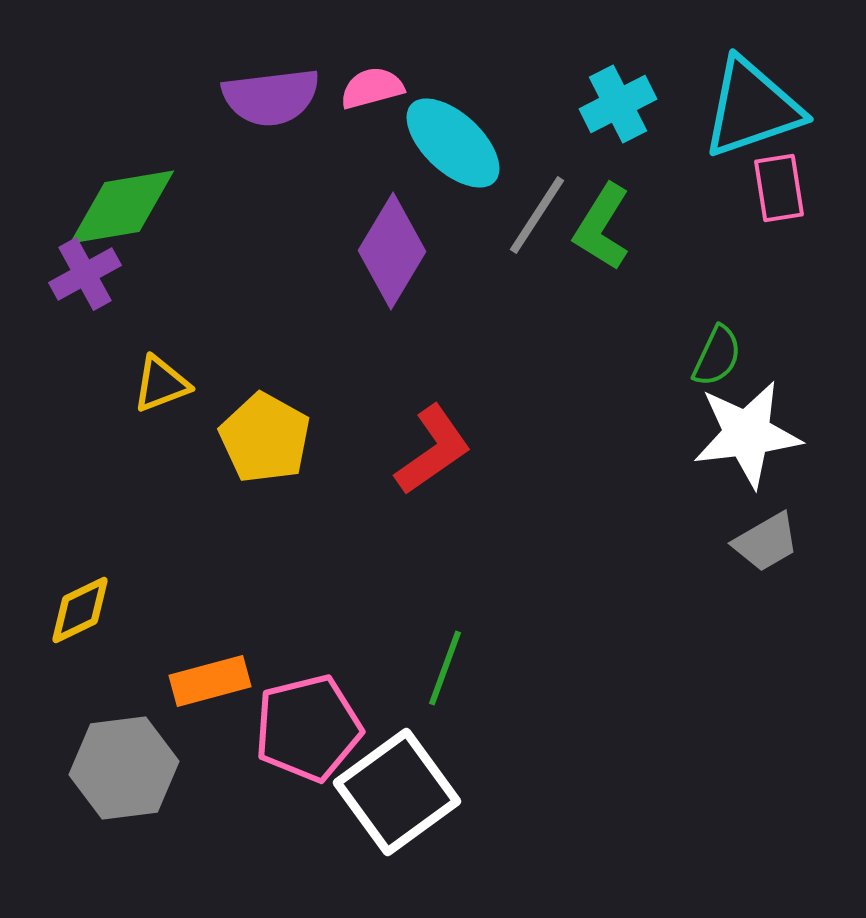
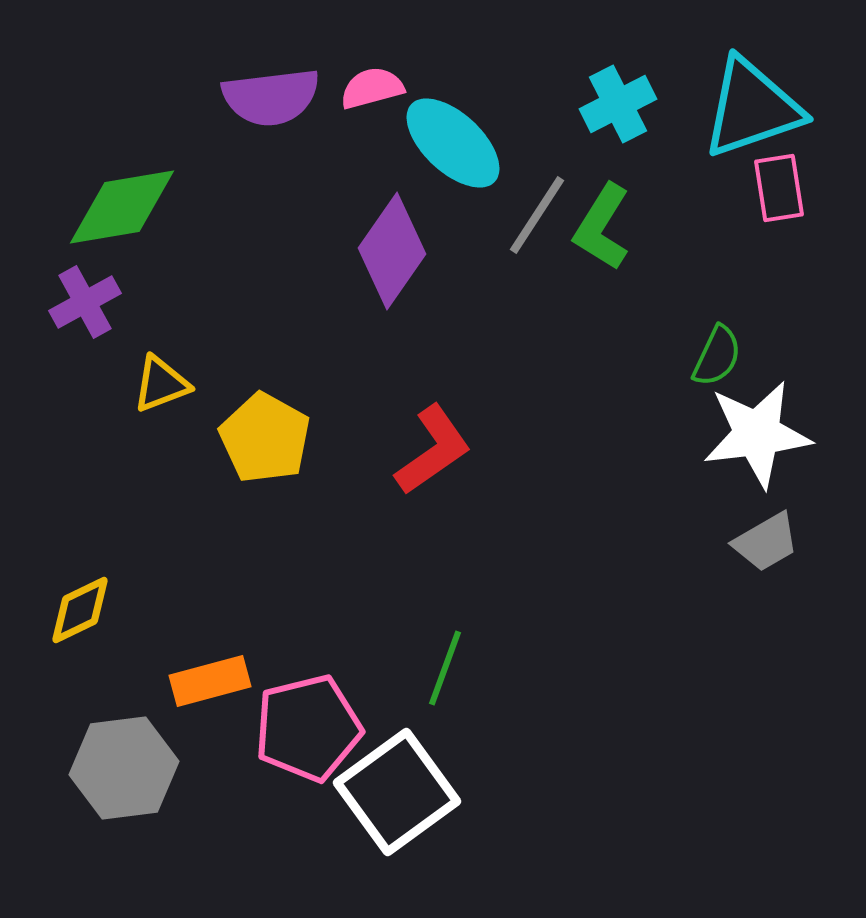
purple diamond: rotated 4 degrees clockwise
purple cross: moved 28 px down
white star: moved 10 px right
